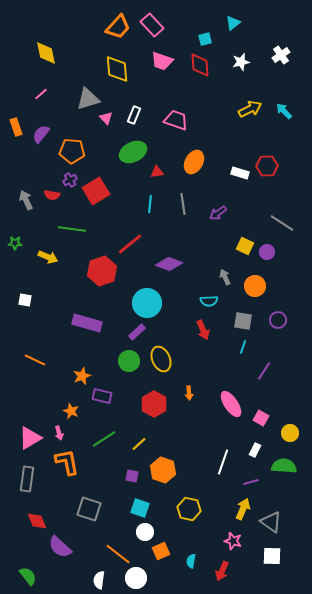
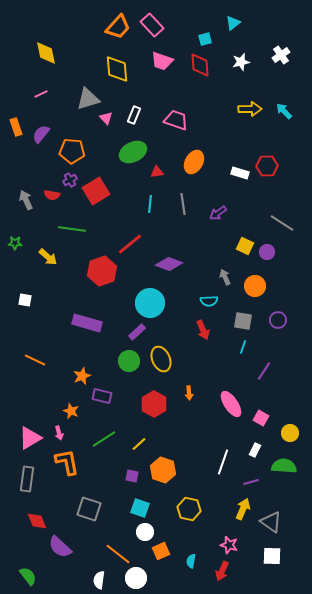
pink line at (41, 94): rotated 16 degrees clockwise
yellow arrow at (250, 109): rotated 25 degrees clockwise
yellow arrow at (48, 257): rotated 18 degrees clockwise
cyan circle at (147, 303): moved 3 px right
pink star at (233, 541): moved 4 px left, 4 px down
